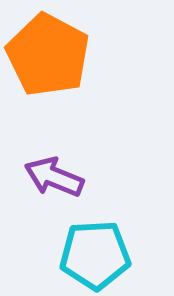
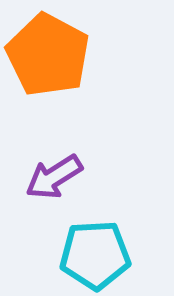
purple arrow: rotated 54 degrees counterclockwise
